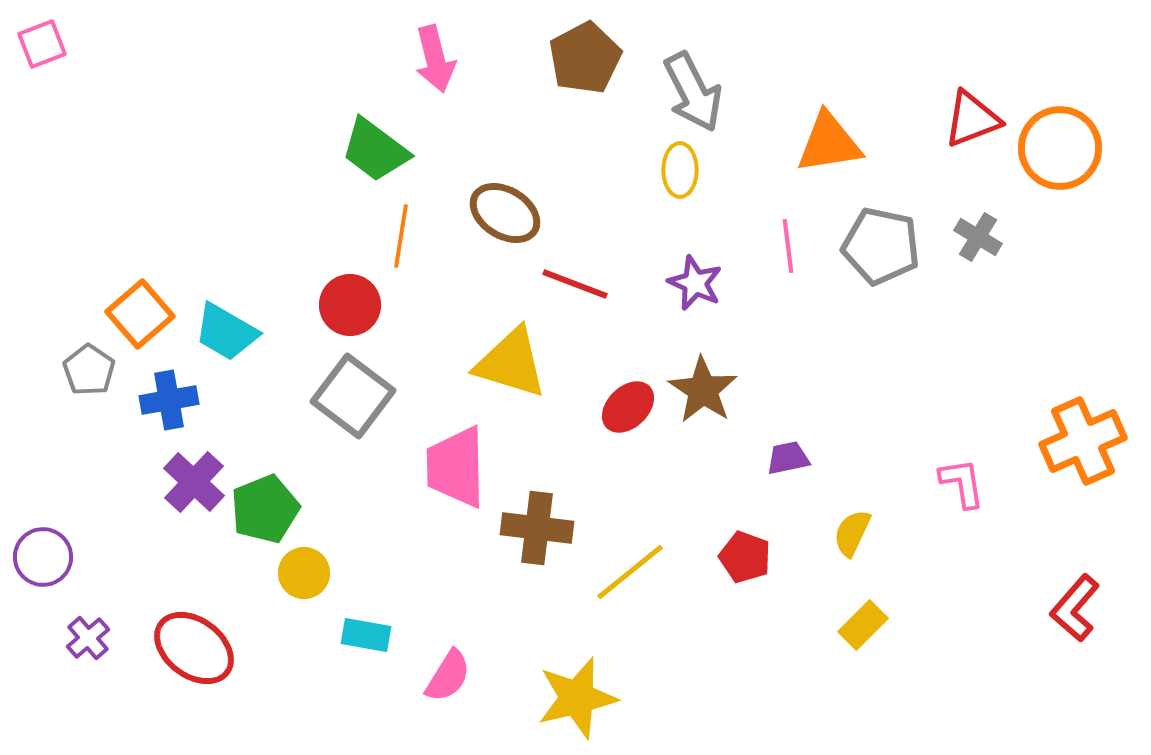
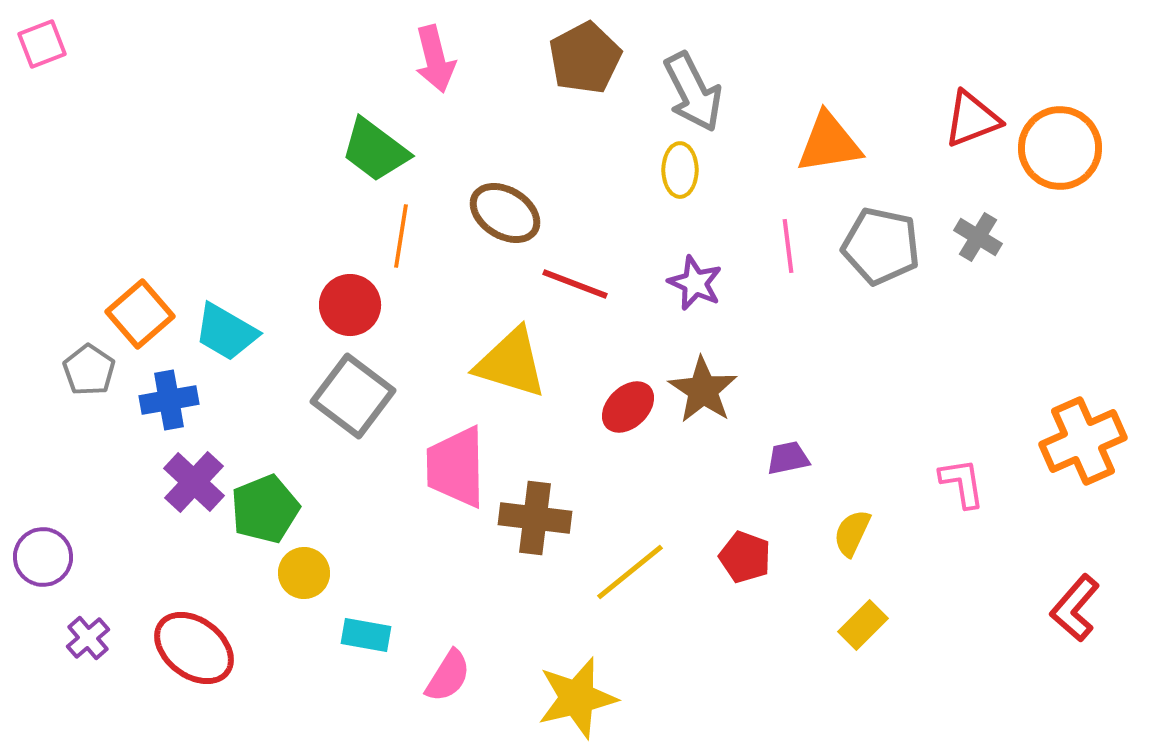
brown cross at (537, 528): moved 2 px left, 10 px up
